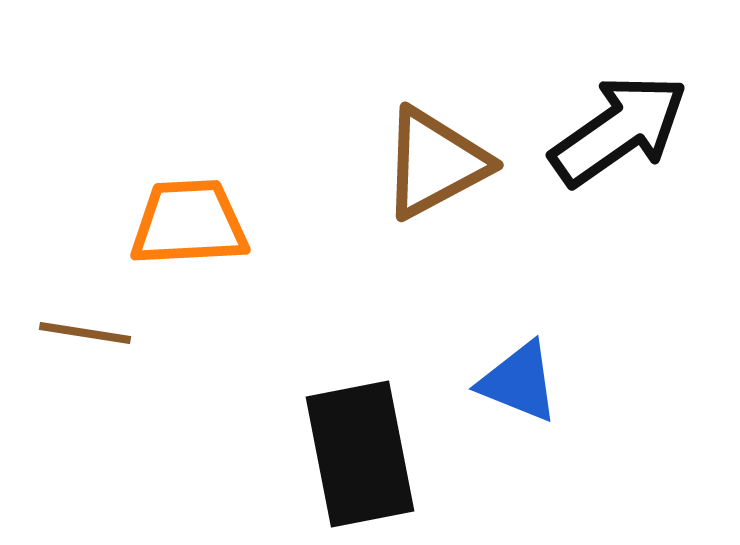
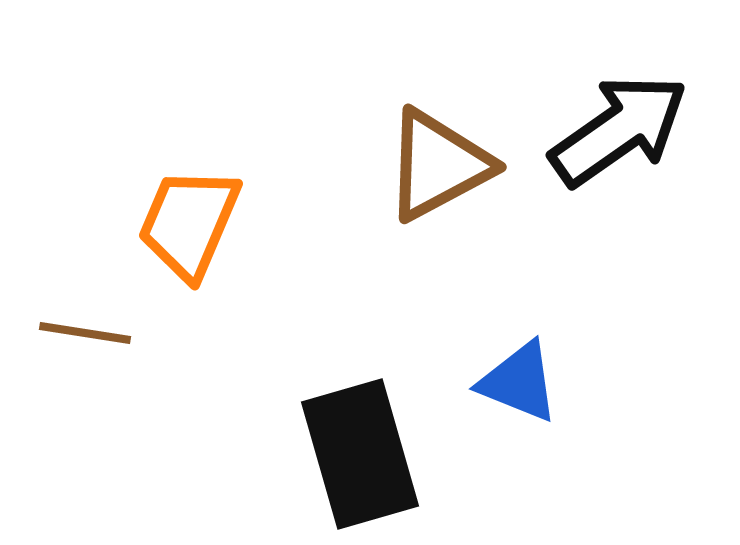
brown triangle: moved 3 px right, 2 px down
orange trapezoid: rotated 64 degrees counterclockwise
black rectangle: rotated 5 degrees counterclockwise
